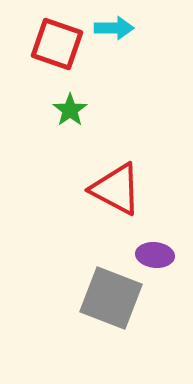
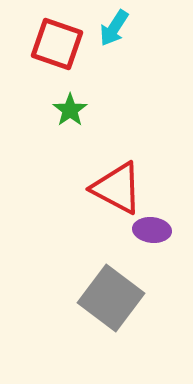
cyan arrow: rotated 123 degrees clockwise
red triangle: moved 1 px right, 1 px up
purple ellipse: moved 3 px left, 25 px up
gray square: rotated 16 degrees clockwise
